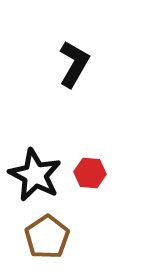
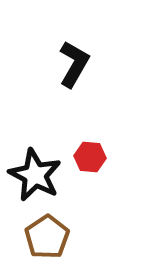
red hexagon: moved 16 px up
